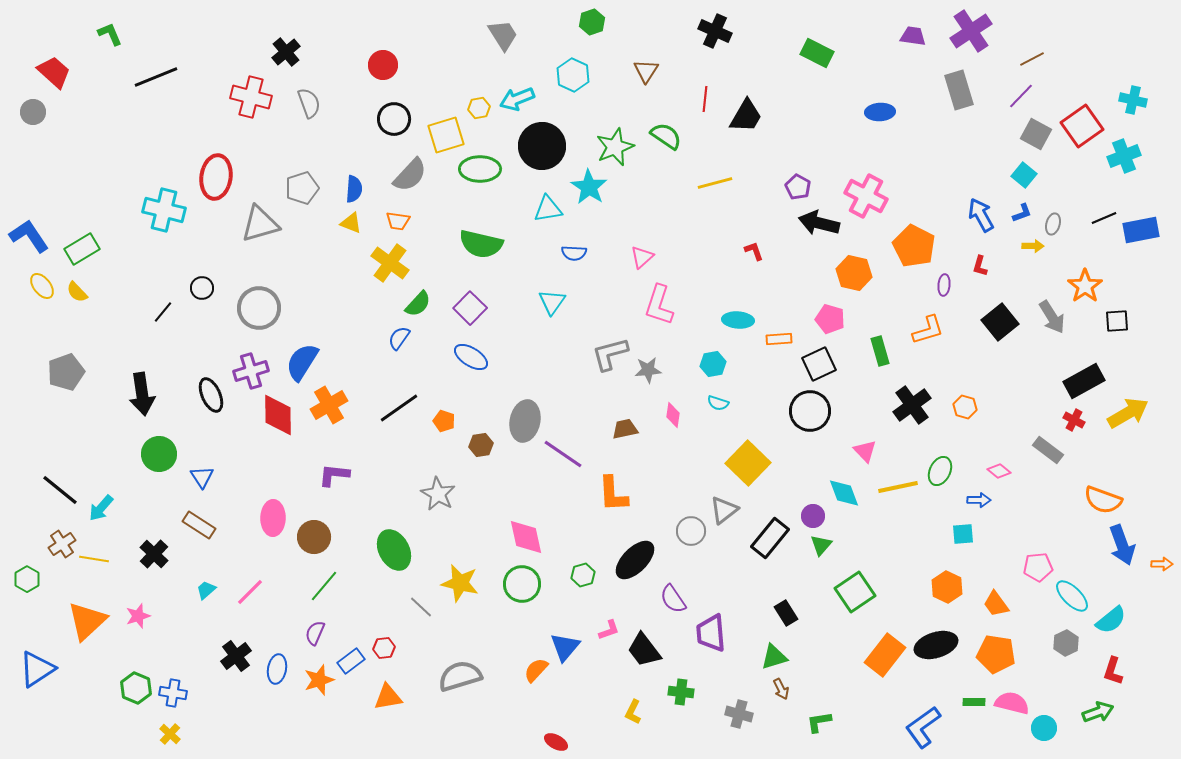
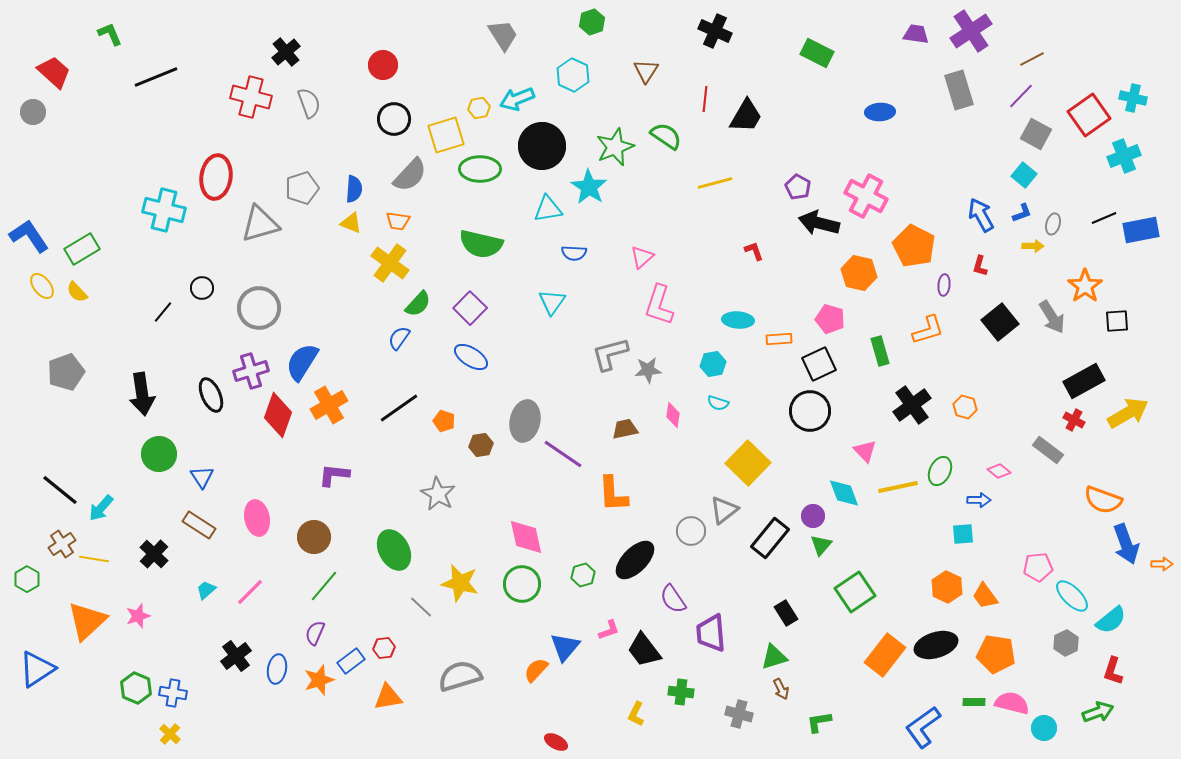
purple trapezoid at (913, 36): moved 3 px right, 2 px up
cyan cross at (1133, 100): moved 2 px up
red square at (1082, 126): moved 7 px right, 11 px up
orange hexagon at (854, 273): moved 5 px right
red diamond at (278, 415): rotated 21 degrees clockwise
pink ellipse at (273, 518): moved 16 px left; rotated 12 degrees counterclockwise
blue arrow at (1122, 545): moved 4 px right, 1 px up
orange trapezoid at (996, 604): moved 11 px left, 8 px up
yellow L-shape at (633, 712): moved 3 px right, 2 px down
